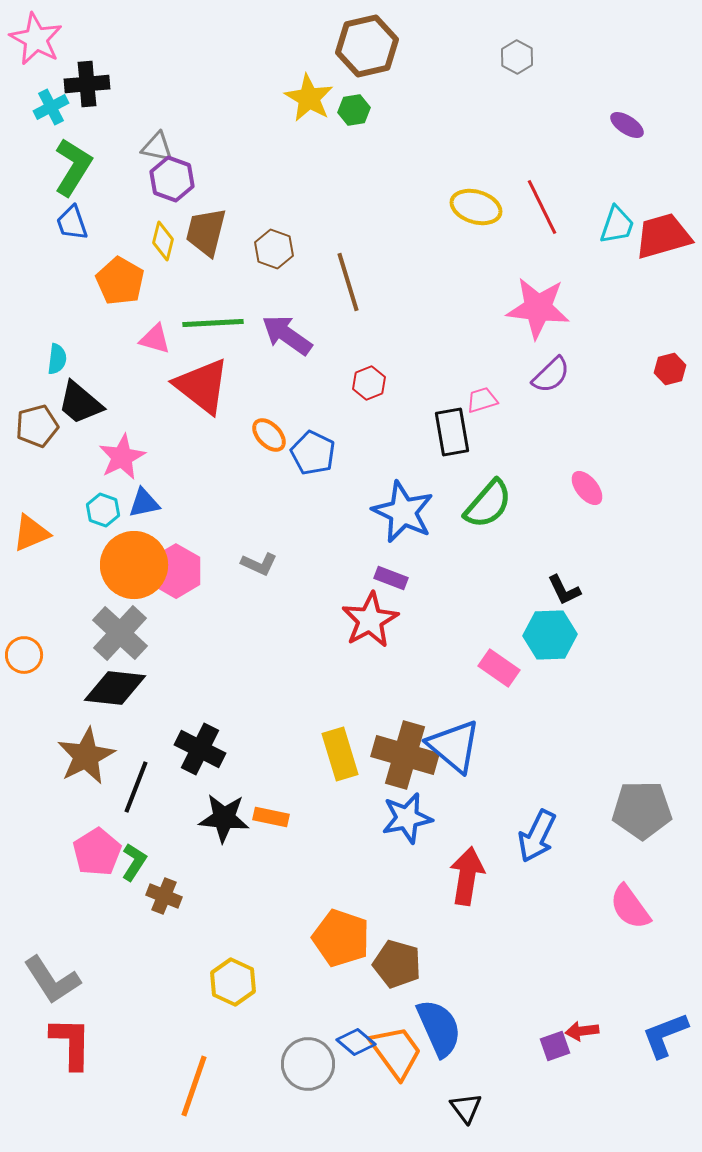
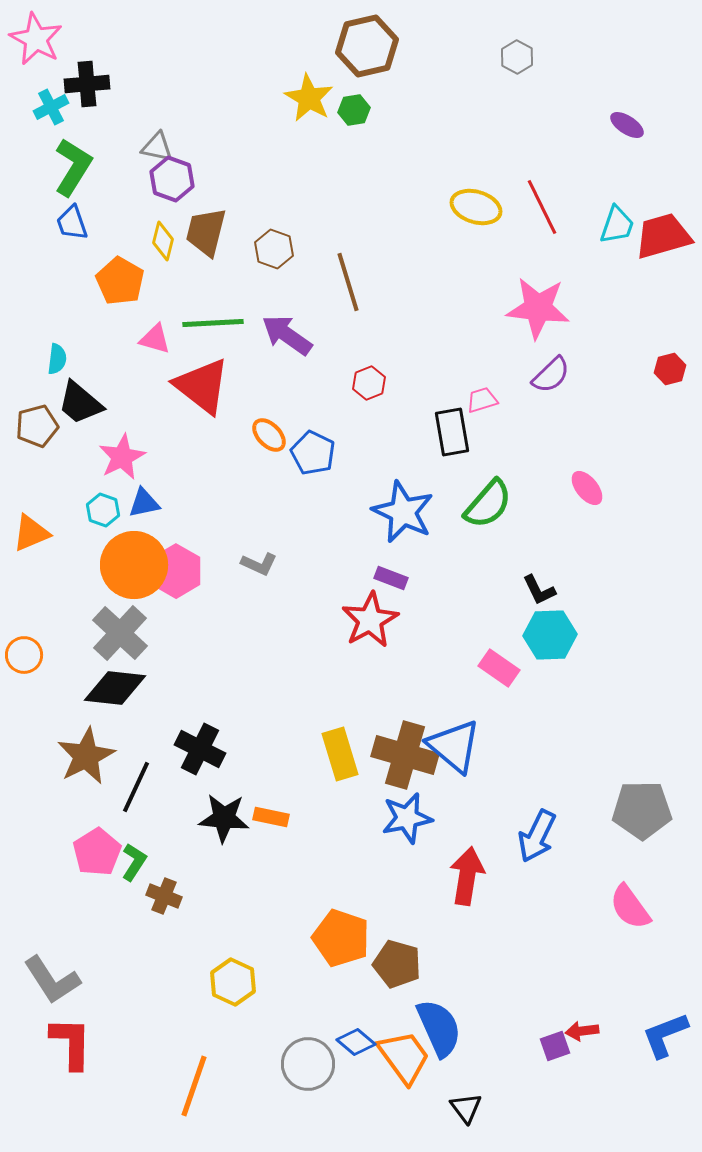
black L-shape at (564, 590): moved 25 px left
black line at (136, 787): rotated 4 degrees clockwise
orange trapezoid at (396, 1052): moved 8 px right, 5 px down
